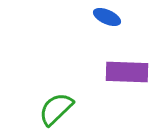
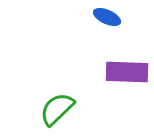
green semicircle: moved 1 px right
